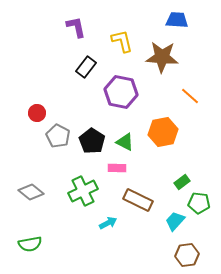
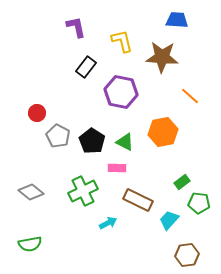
cyan trapezoid: moved 6 px left, 1 px up
